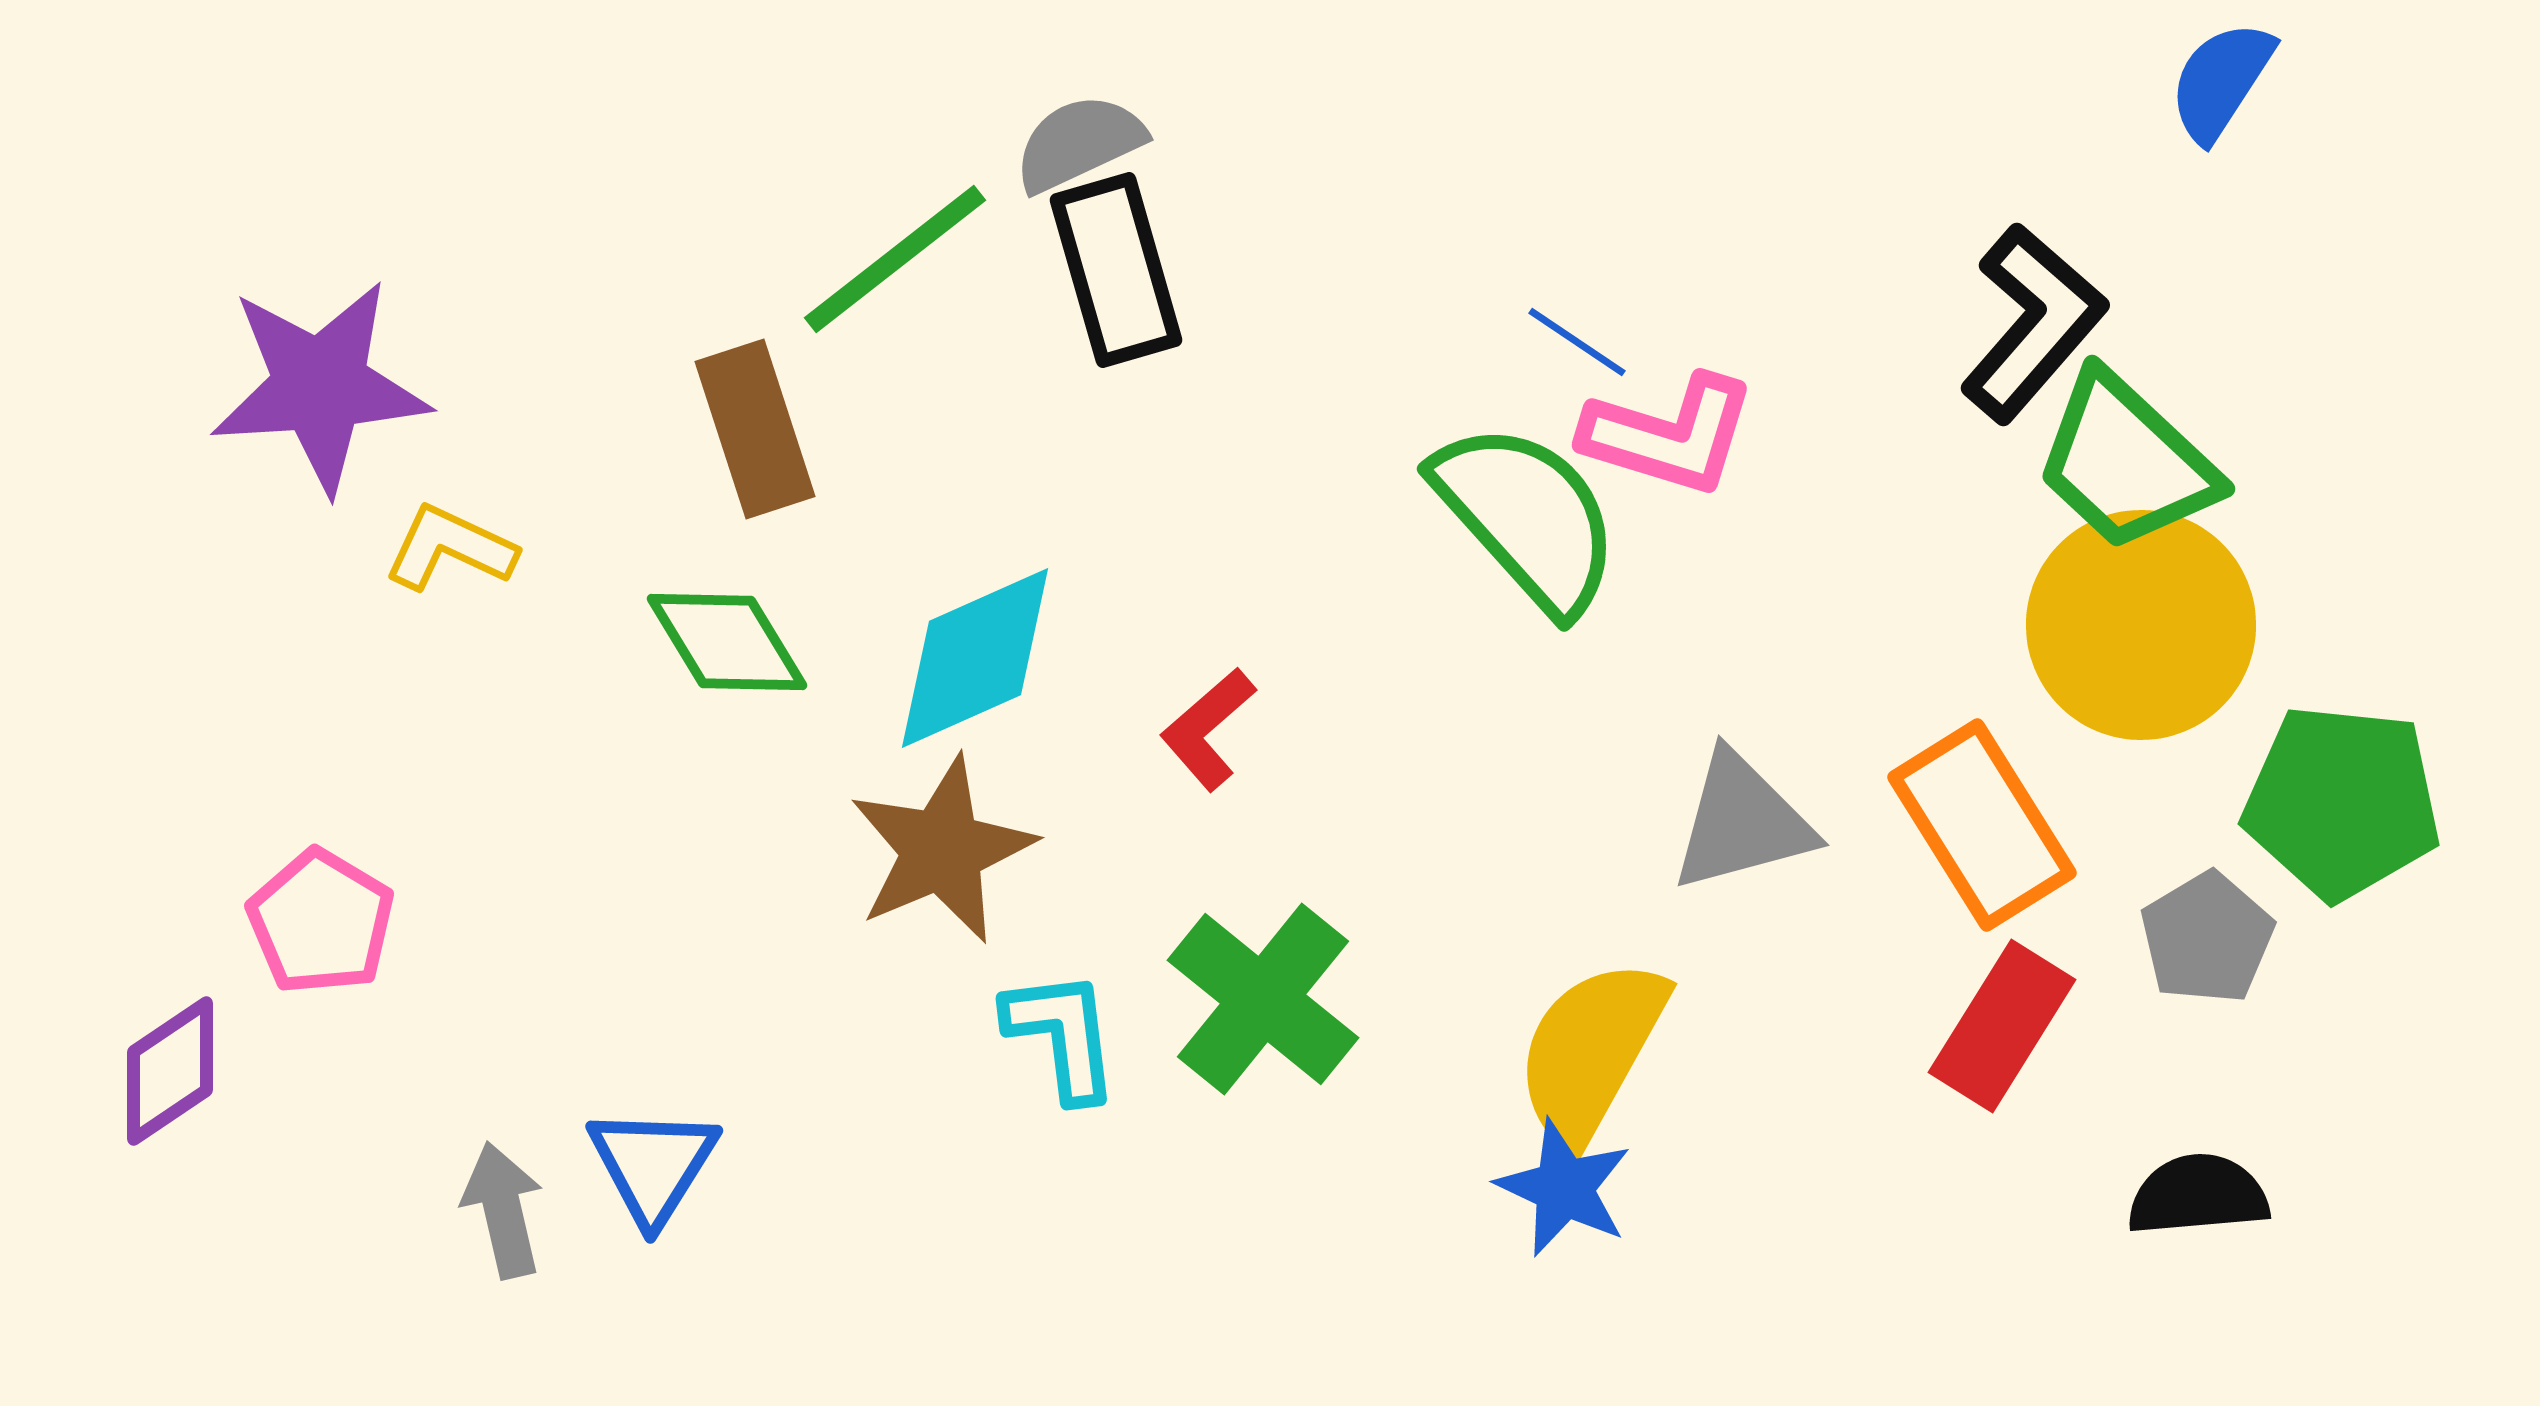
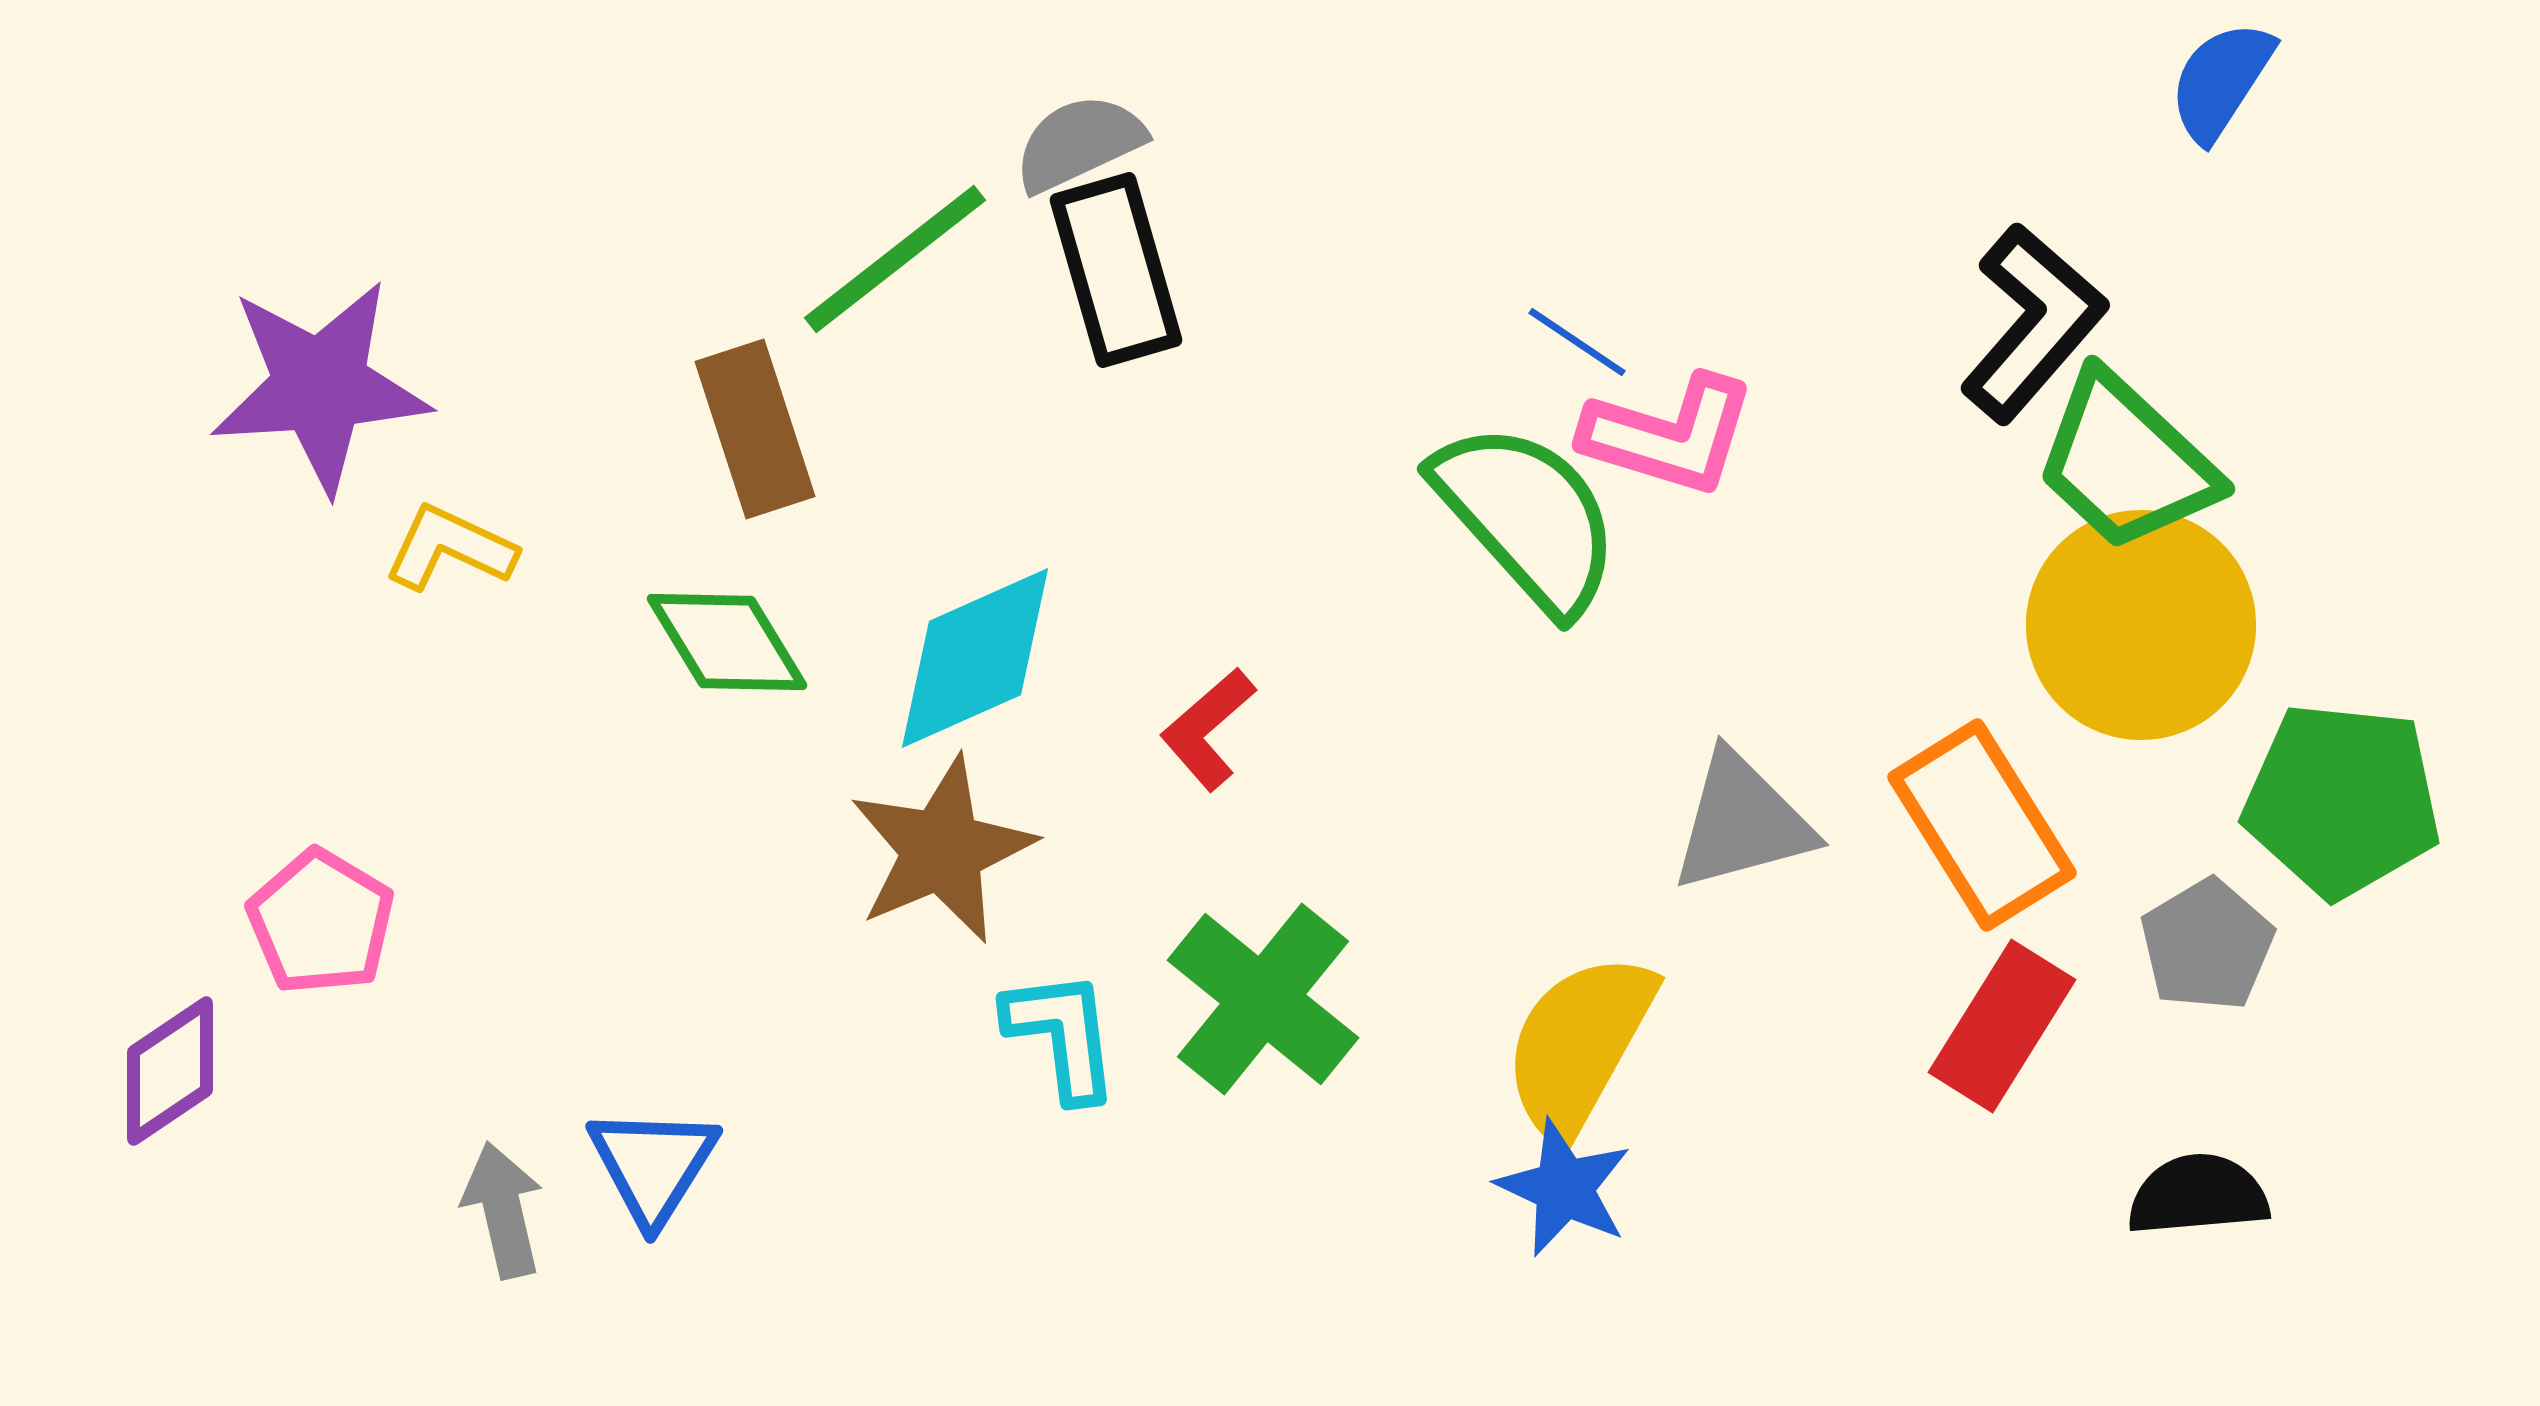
green pentagon: moved 2 px up
gray pentagon: moved 7 px down
yellow semicircle: moved 12 px left, 6 px up
